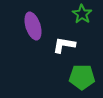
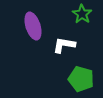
green pentagon: moved 1 px left, 2 px down; rotated 15 degrees clockwise
